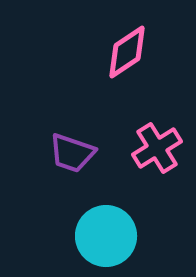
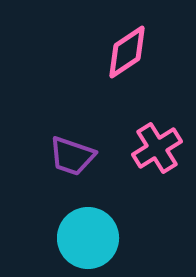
purple trapezoid: moved 3 px down
cyan circle: moved 18 px left, 2 px down
